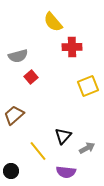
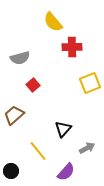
gray semicircle: moved 2 px right, 2 px down
red square: moved 2 px right, 8 px down
yellow square: moved 2 px right, 3 px up
black triangle: moved 7 px up
purple semicircle: rotated 54 degrees counterclockwise
